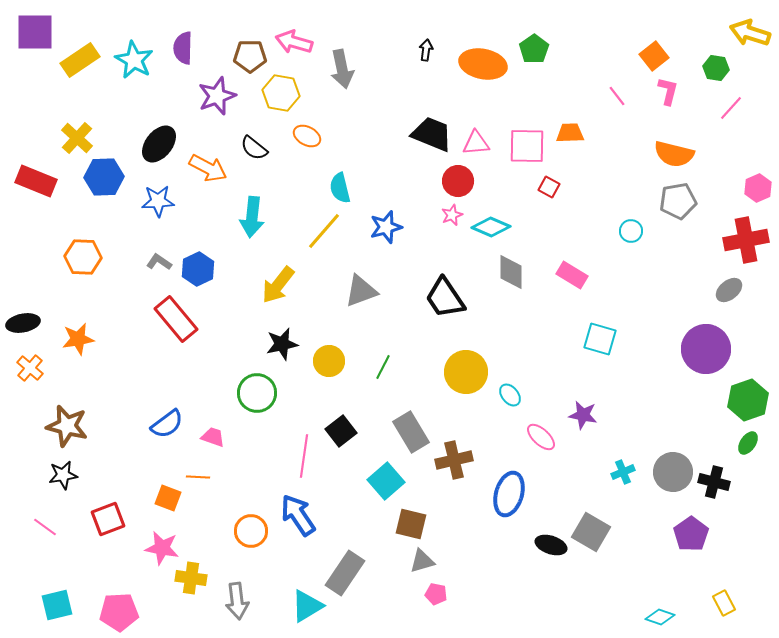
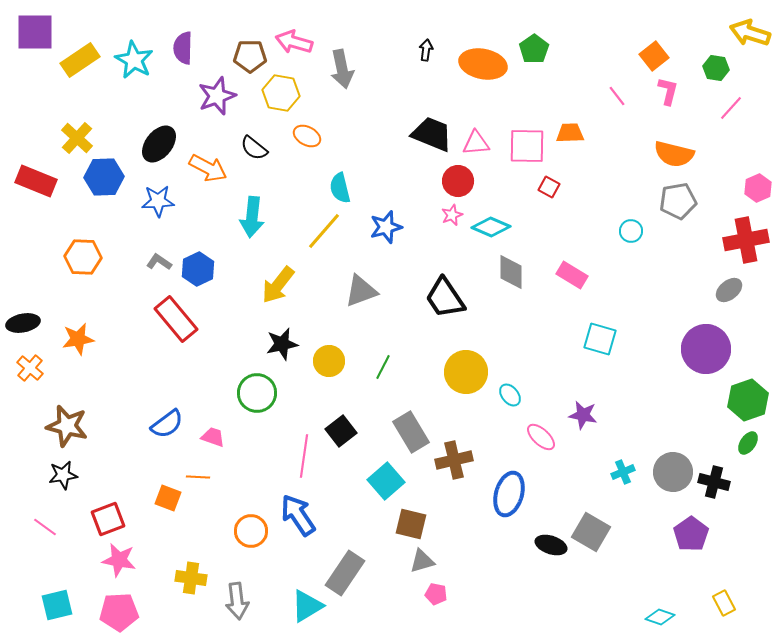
pink star at (162, 548): moved 43 px left, 12 px down
